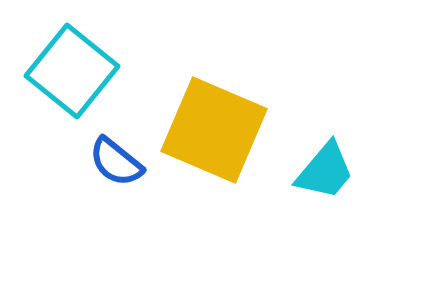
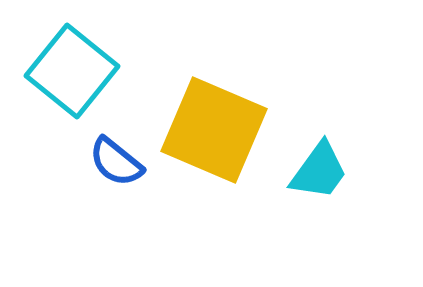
cyan trapezoid: moved 6 px left; rotated 4 degrees counterclockwise
